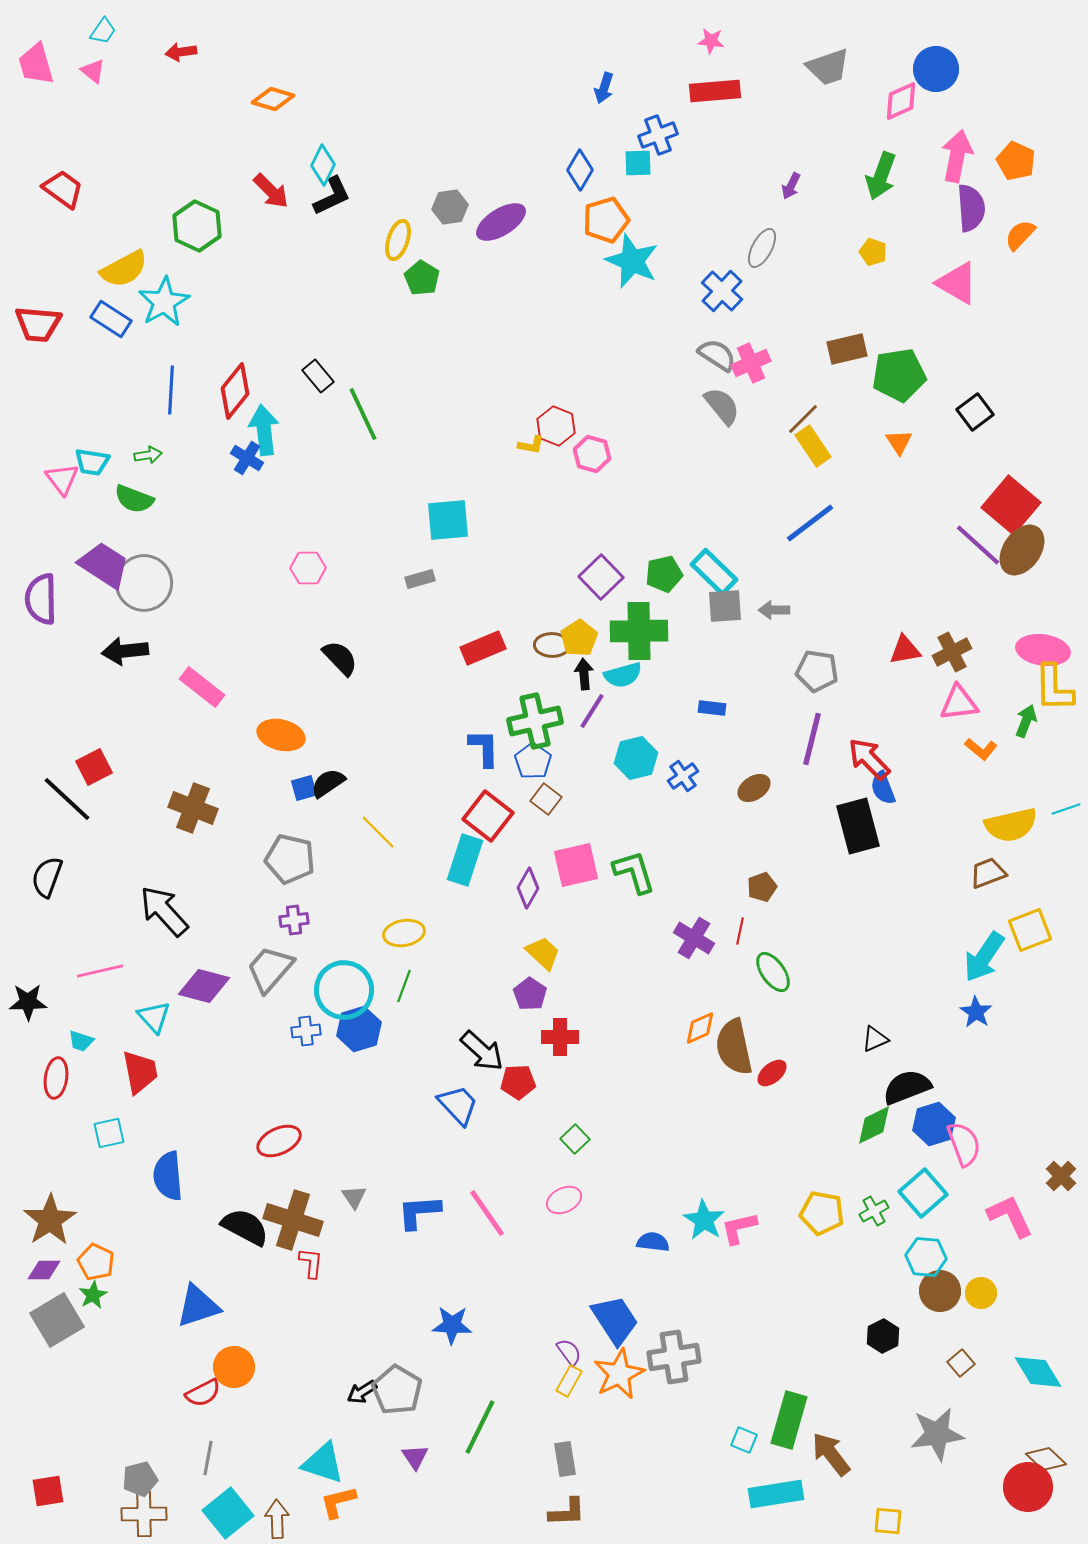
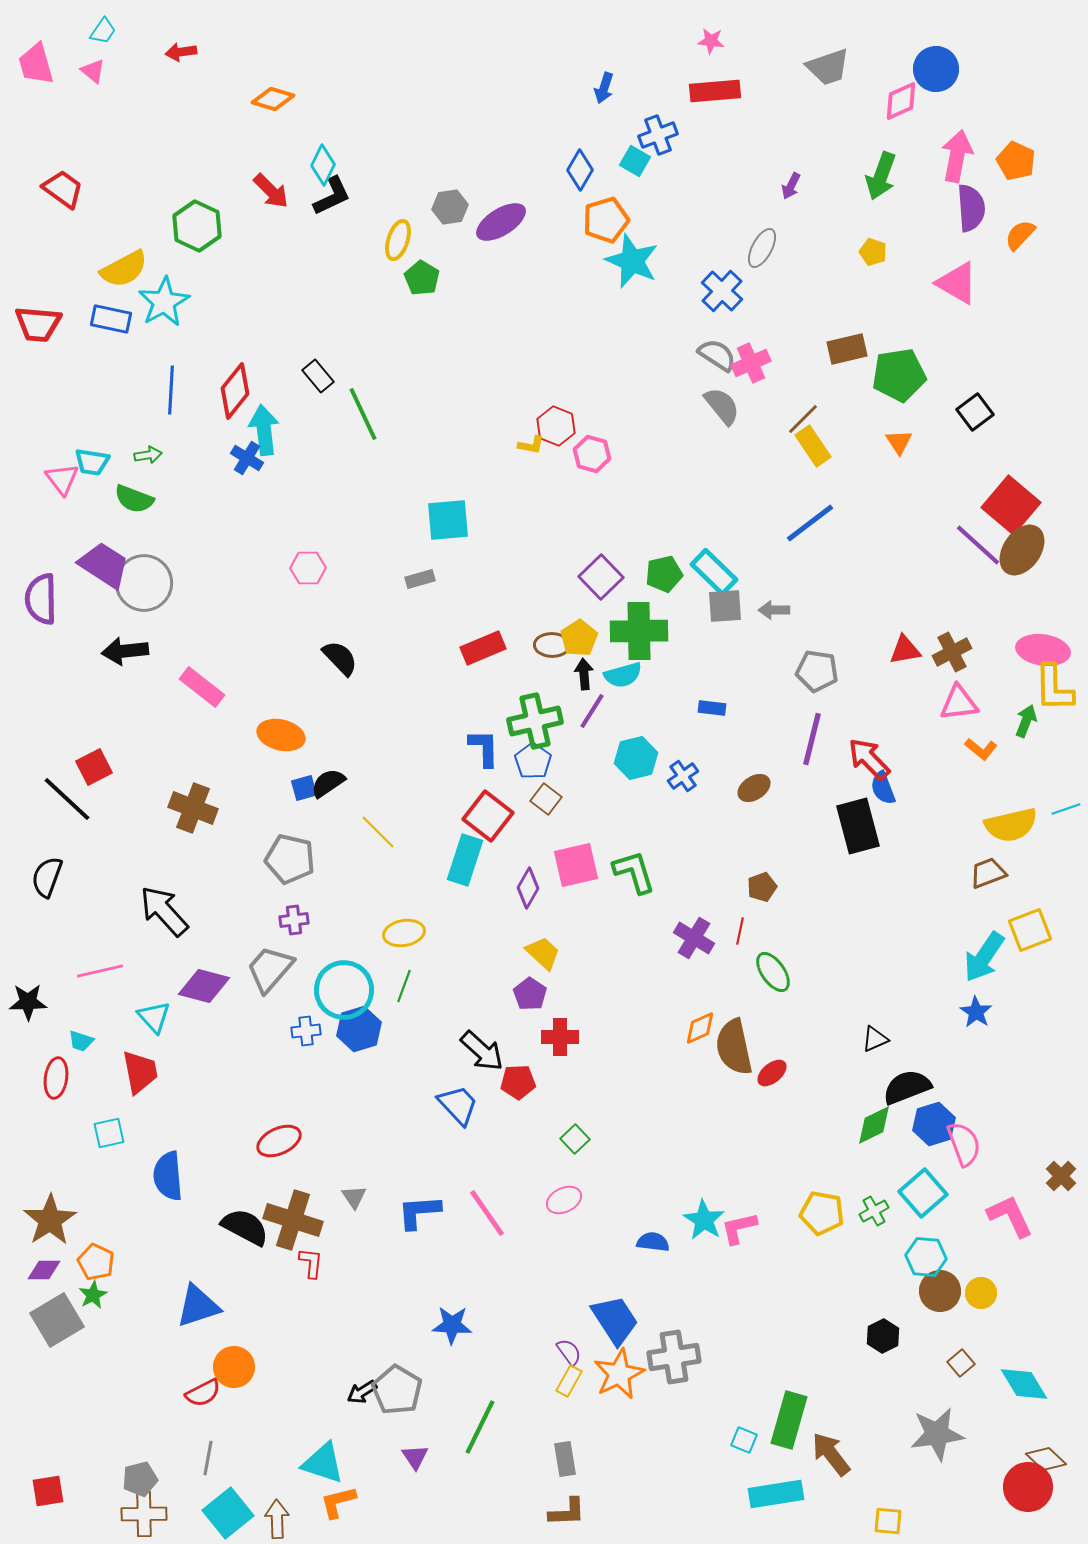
cyan square at (638, 163): moved 3 px left, 2 px up; rotated 32 degrees clockwise
blue rectangle at (111, 319): rotated 21 degrees counterclockwise
cyan diamond at (1038, 1372): moved 14 px left, 12 px down
